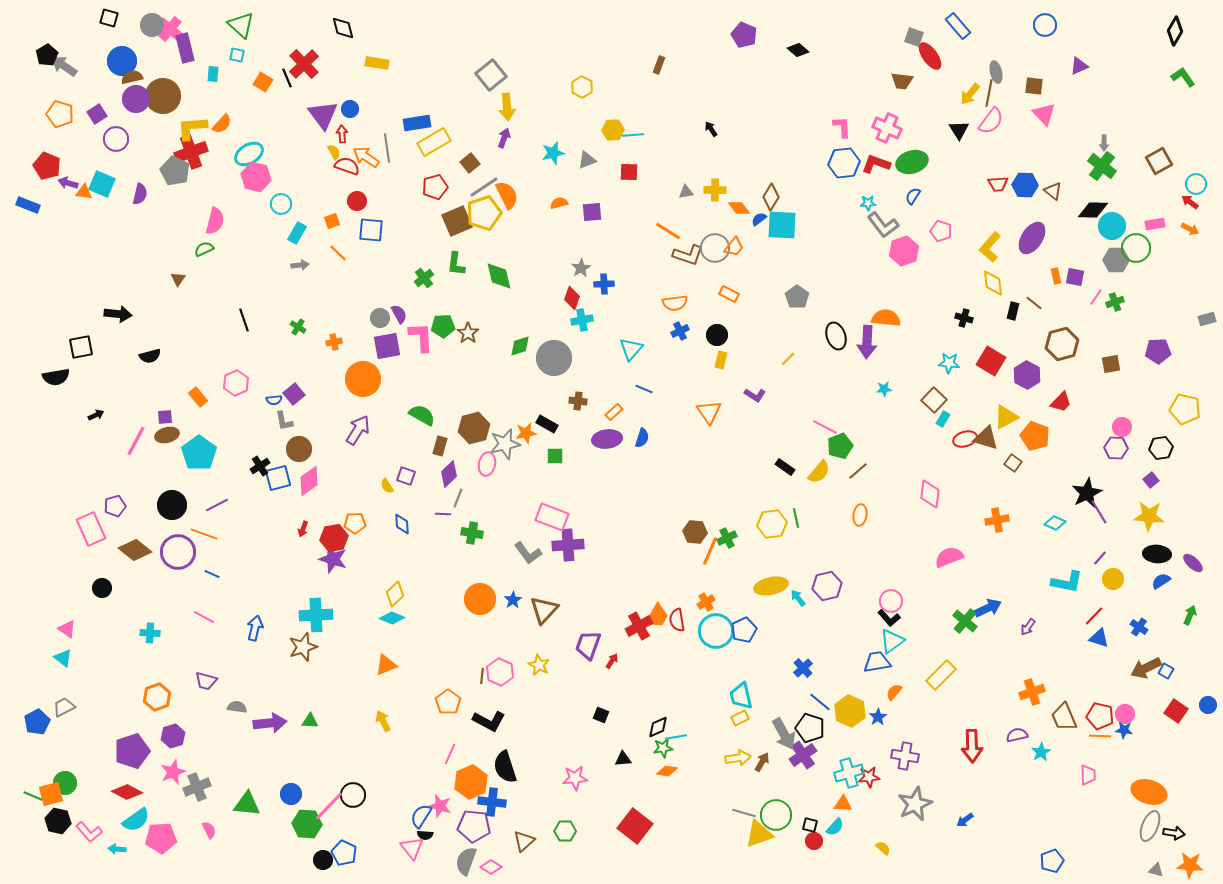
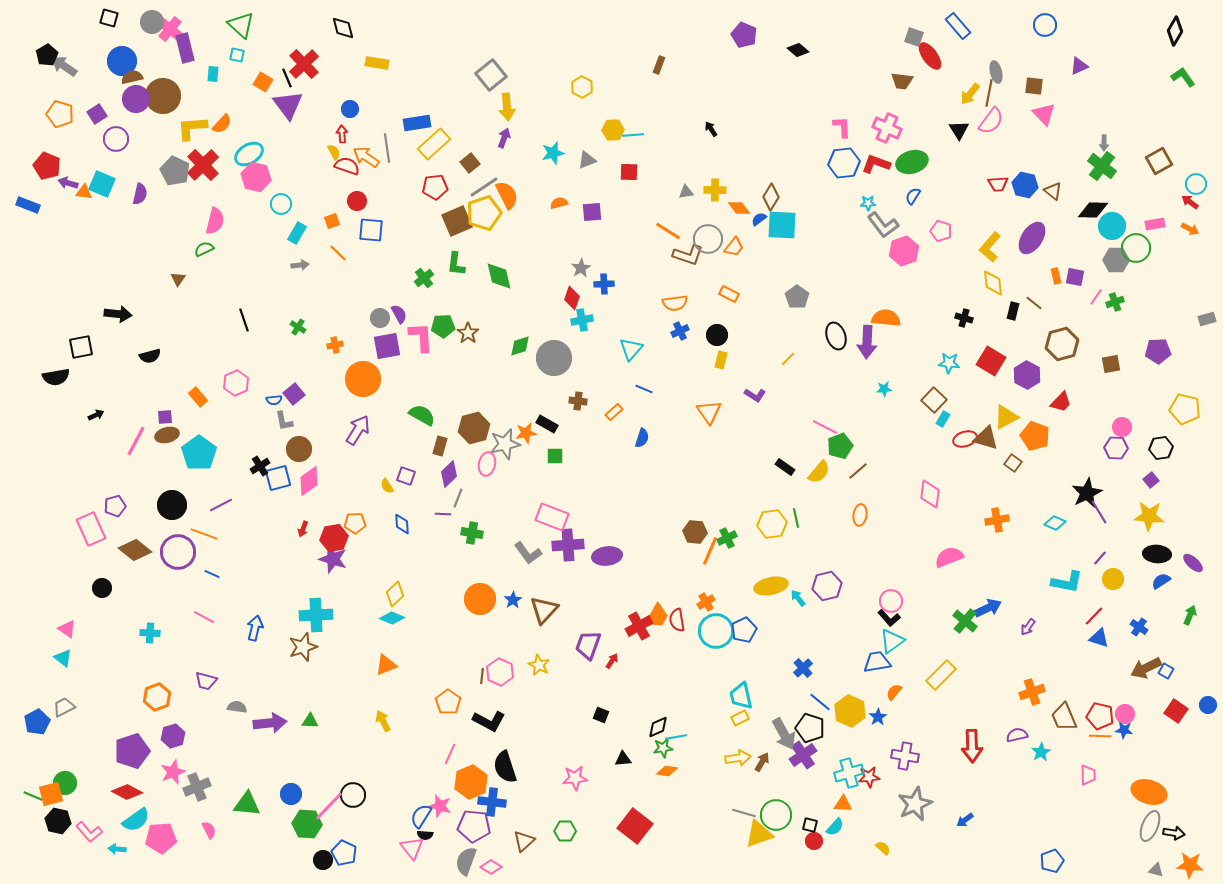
gray circle at (152, 25): moved 3 px up
purple triangle at (323, 115): moved 35 px left, 10 px up
yellow rectangle at (434, 142): moved 2 px down; rotated 12 degrees counterclockwise
red cross at (191, 152): moved 12 px right, 13 px down; rotated 24 degrees counterclockwise
blue hexagon at (1025, 185): rotated 10 degrees clockwise
red pentagon at (435, 187): rotated 10 degrees clockwise
gray circle at (715, 248): moved 7 px left, 9 px up
orange cross at (334, 342): moved 1 px right, 3 px down
purple ellipse at (607, 439): moved 117 px down
purple line at (217, 505): moved 4 px right
